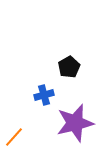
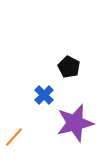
black pentagon: rotated 15 degrees counterclockwise
blue cross: rotated 30 degrees counterclockwise
